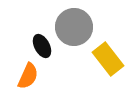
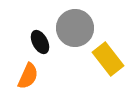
gray circle: moved 1 px right, 1 px down
black ellipse: moved 2 px left, 4 px up
